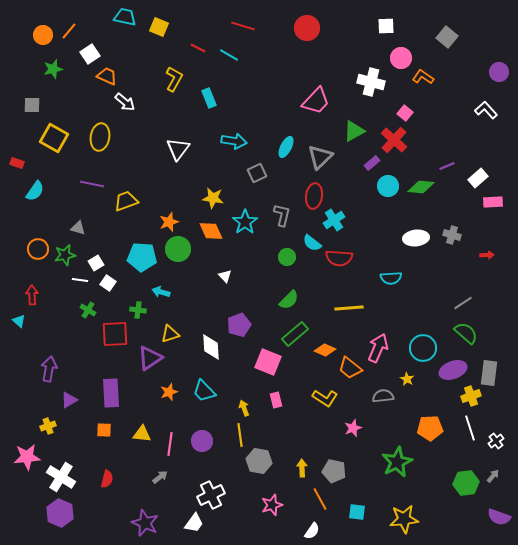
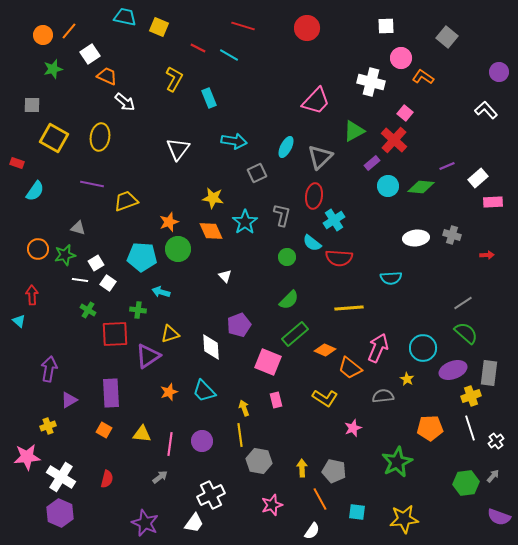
purple triangle at (150, 358): moved 2 px left, 2 px up
orange square at (104, 430): rotated 28 degrees clockwise
